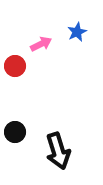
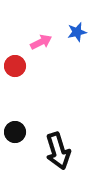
blue star: rotated 12 degrees clockwise
pink arrow: moved 2 px up
